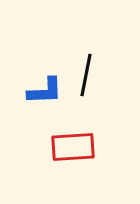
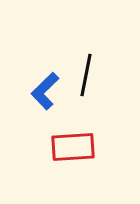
blue L-shape: rotated 138 degrees clockwise
